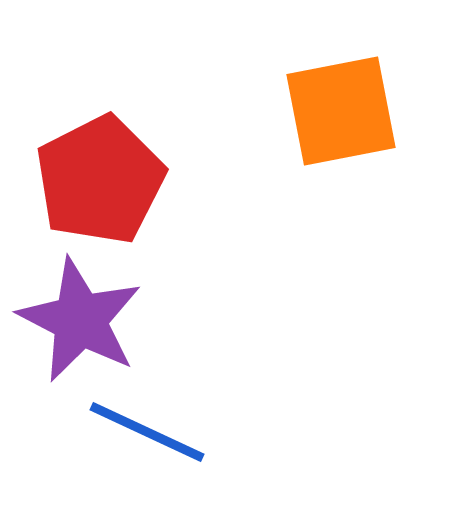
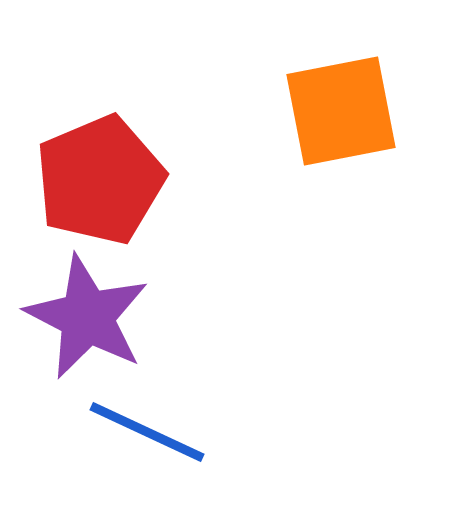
red pentagon: rotated 4 degrees clockwise
purple star: moved 7 px right, 3 px up
